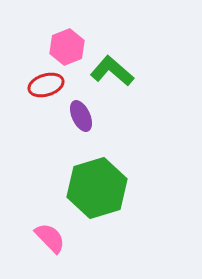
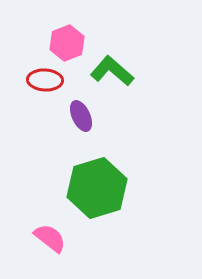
pink hexagon: moved 4 px up
red ellipse: moved 1 px left, 5 px up; rotated 20 degrees clockwise
pink semicircle: rotated 8 degrees counterclockwise
